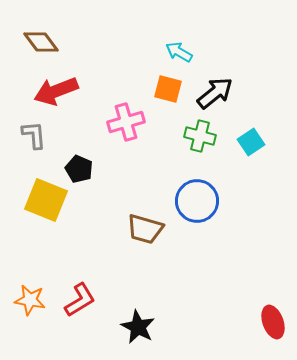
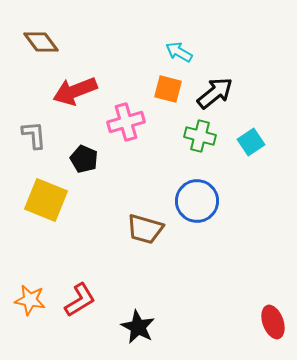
red arrow: moved 19 px right
black pentagon: moved 5 px right, 10 px up
